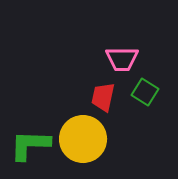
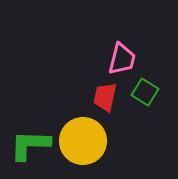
pink trapezoid: rotated 76 degrees counterclockwise
red trapezoid: moved 2 px right
yellow circle: moved 2 px down
